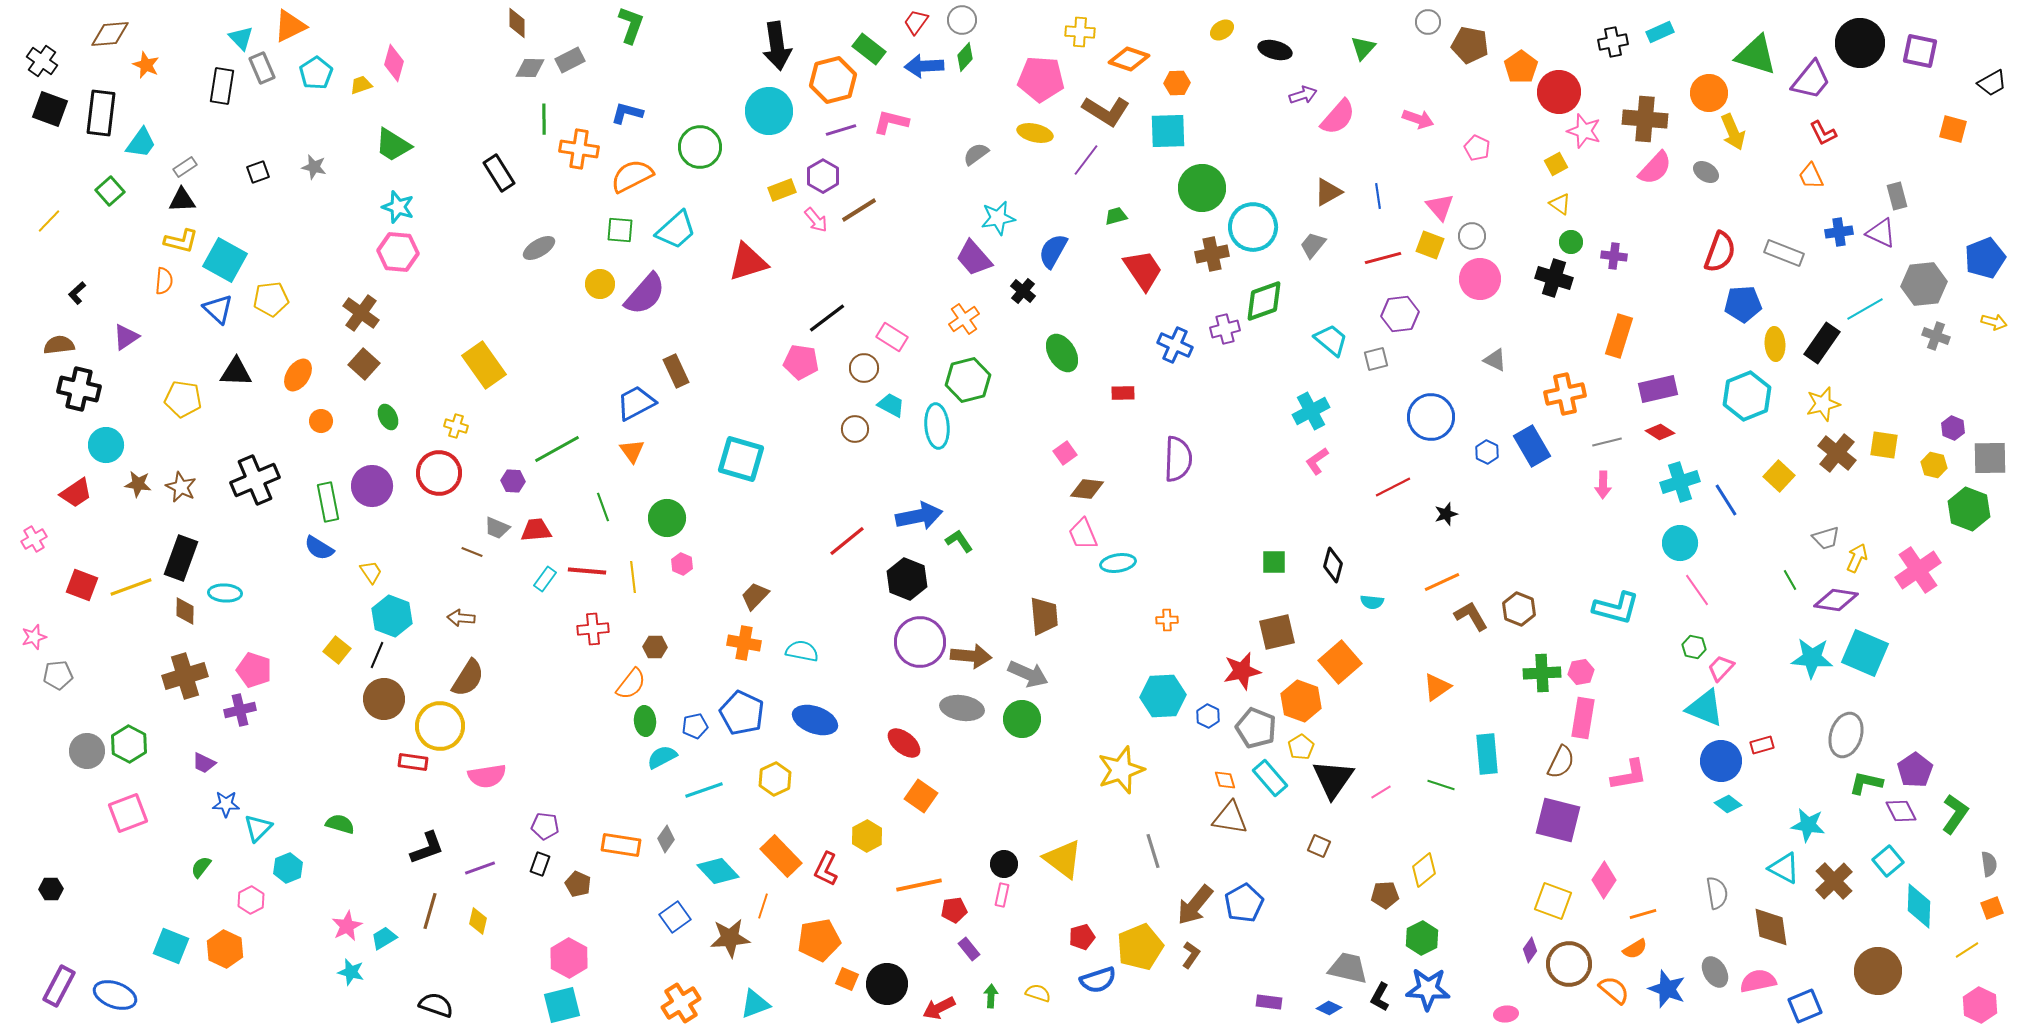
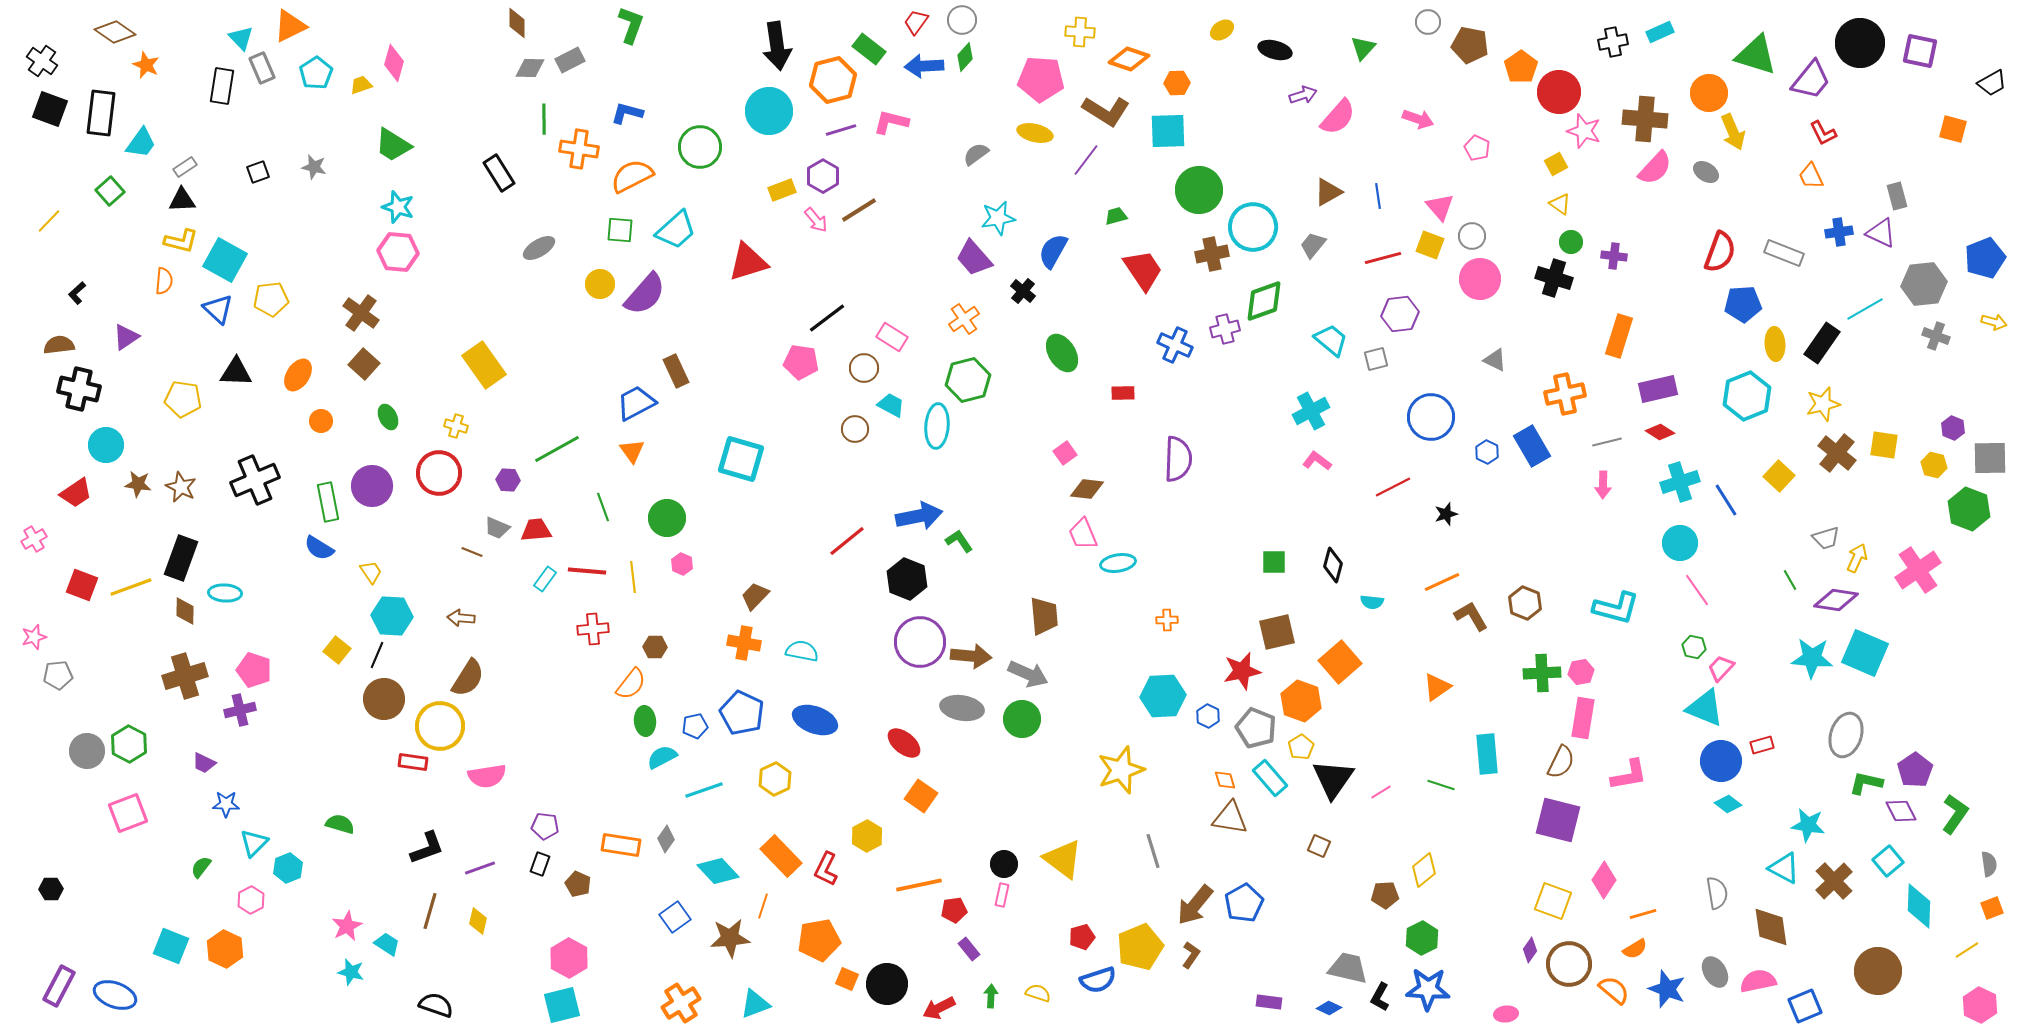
brown diamond at (110, 34): moved 5 px right, 2 px up; rotated 39 degrees clockwise
green circle at (1202, 188): moved 3 px left, 2 px down
cyan ellipse at (937, 426): rotated 9 degrees clockwise
pink L-shape at (1317, 461): rotated 72 degrees clockwise
purple hexagon at (513, 481): moved 5 px left, 1 px up
brown hexagon at (1519, 609): moved 6 px right, 6 px up
cyan hexagon at (392, 616): rotated 18 degrees counterclockwise
cyan triangle at (258, 828): moved 4 px left, 15 px down
cyan trapezoid at (384, 938): moved 3 px right, 6 px down; rotated 64 degrees clockwise
